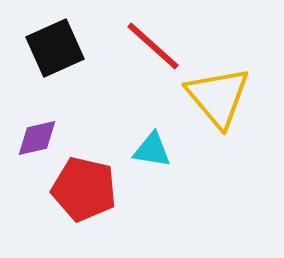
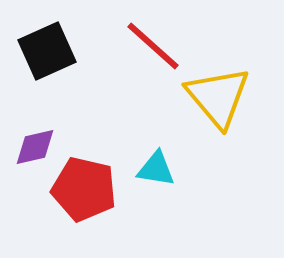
black square: moved 8 px left, 3 px down
purple diamond: moved 2 px left, 9 px down
cyan triangle: moved 4 px right, 19 px down
